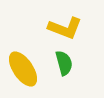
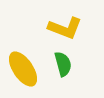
green semicircle: moved 1 px left, 1 px down
